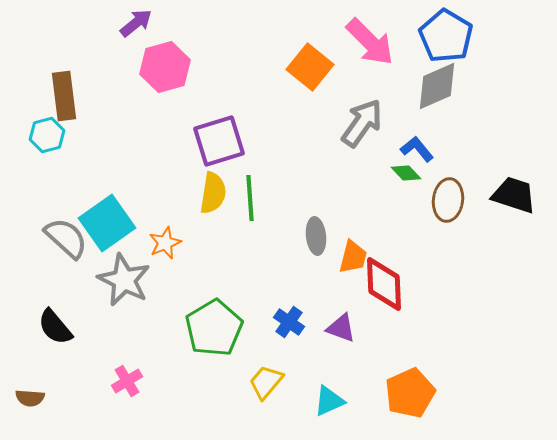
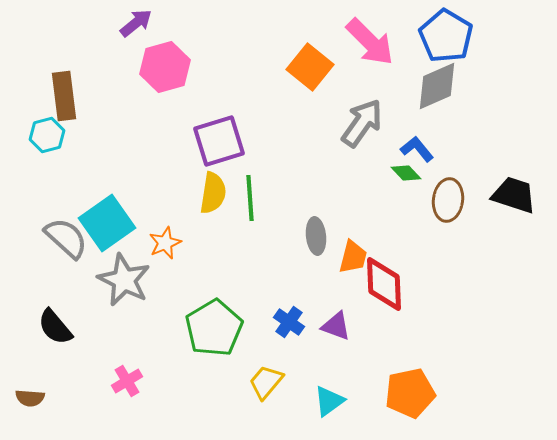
purple triangle: moved 5 px left, 2 px up
orange pentagon: rotated 12 degrees clockwise
cyan triangle: rotated 12 degrees counterclockwise
